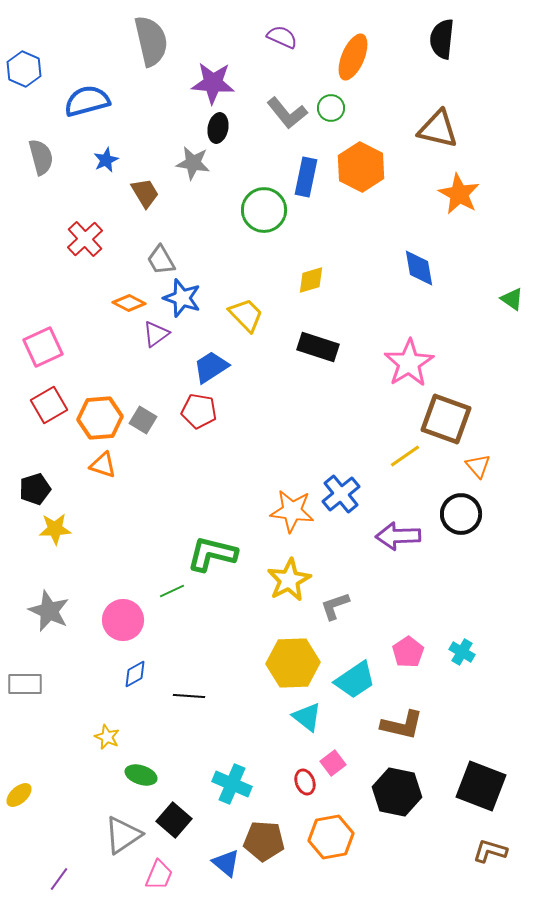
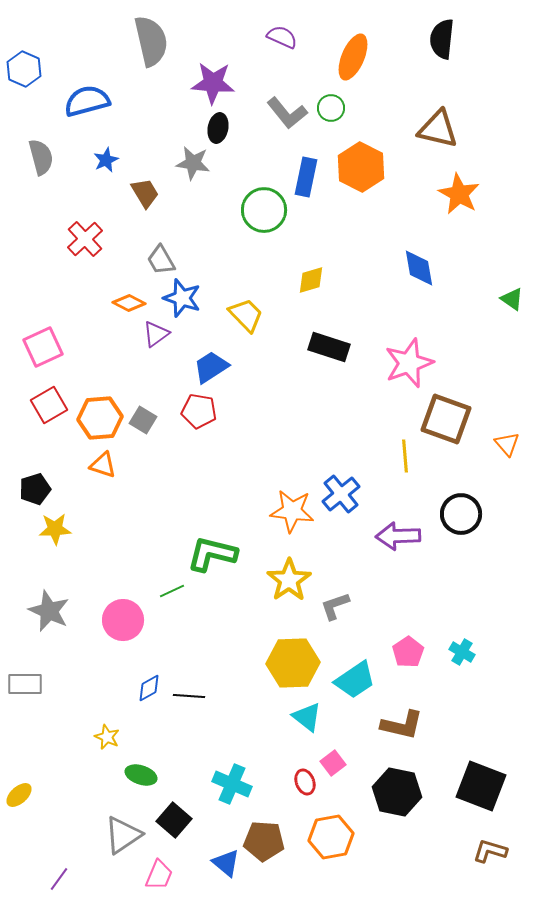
black rectangle at (318, 347): moved 11 px right
pink star at (409, 363): rotated 12 degrees clockwise
yellow line at (405, 456): rotated 60 degrees counterclockwise
orange triangle at (478, 466): moved 29 px right, 22 px up
yellow star at (289, 580): rotated 6 degrees counterclockwise
blue diamond at (135, 674): moved 14 px right, 14 px down
